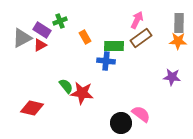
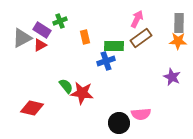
pink arrow: moved 1 px up
orange rectangle: rotated 16 degrees clockwise
blue cross: rotated 24 degrees counterclockwise
purple star: rotated 18 degrees clockwise
pink semicircle: rotated 138 degrees clockwise
black circle: moved 2 px left
